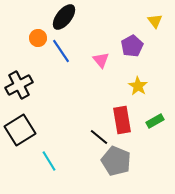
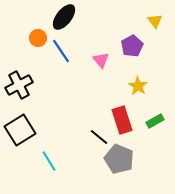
red rectangle: rotated 8 degrees counterclockwise
gray pentagon: moved 3 px right, 2 px up
